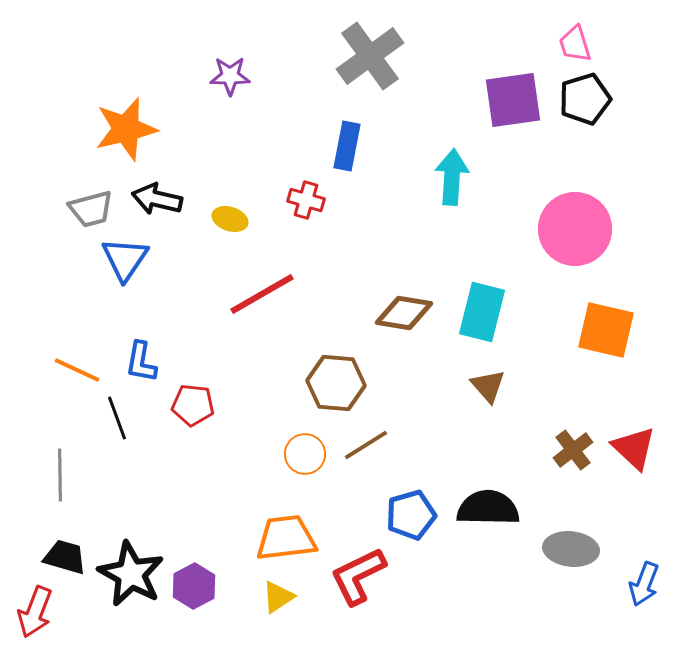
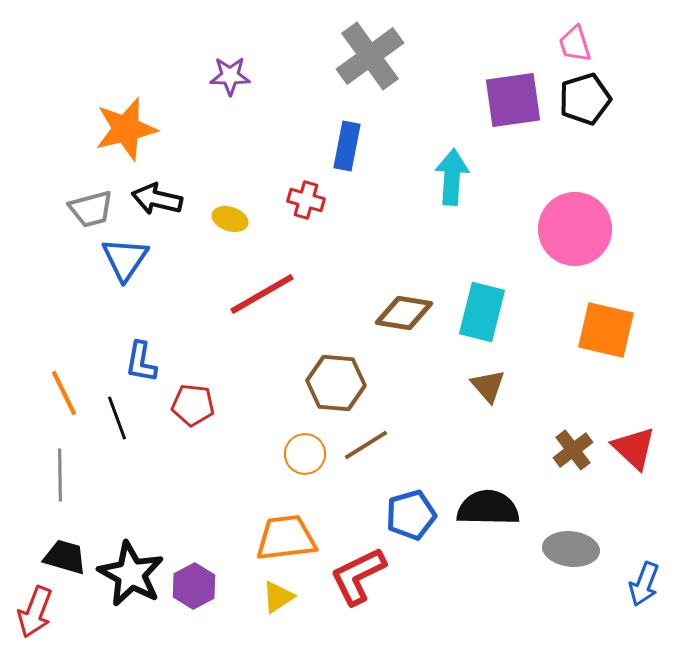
orange line: moved 13 px left, 23 px down; rotated 39 degrees clockwise
